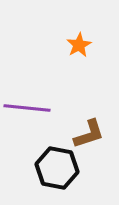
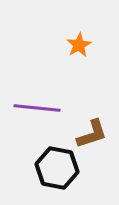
purple line: moved 10 px right
brown L-shape: moved 3 px right
